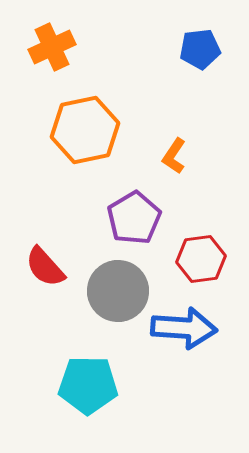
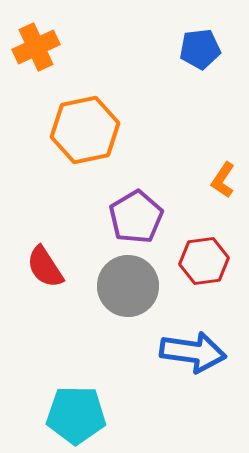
orange cross: moved 16 px left
orange L-shape: moved 49 px right, 24 px down
purple pentagon: moved 2 px right, 1 px up
red hexagon: moved 3 px right, 2 px down
red semicircle: rotated 9 degrees clockwise
gray circle: moved 10 px right, 5 px up
blue arrow: moved 9 px right, 24 px down; rotated 4 degrees clockwise
cyan pentagon: moved 12 px left, 30 px down
